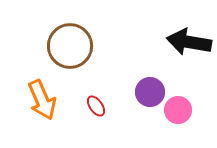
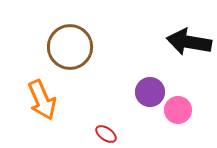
brown circle: moved 1 px down
red ellipse: moved 10 px right, 28 px down; rotated 20 degrees counterclockwise
